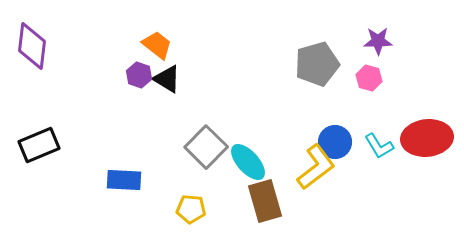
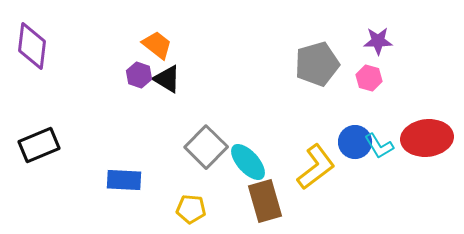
blue circle: moved 20 px right
